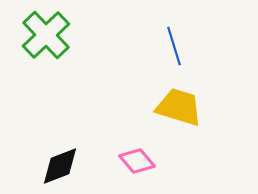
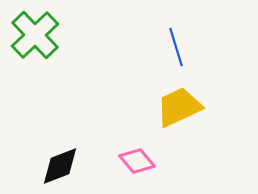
green cross: moved 11 px left
blue line: moved 2 px right, 1 px down
yellow trapezoid: rotated 42 degrees counterclockwise
